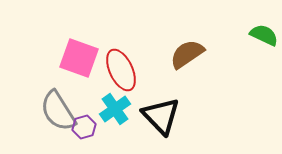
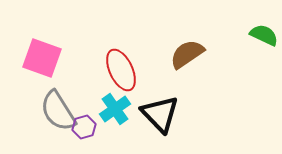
pink square: moved 37 px left
black triangle: moved 1 px left, 2 px up
